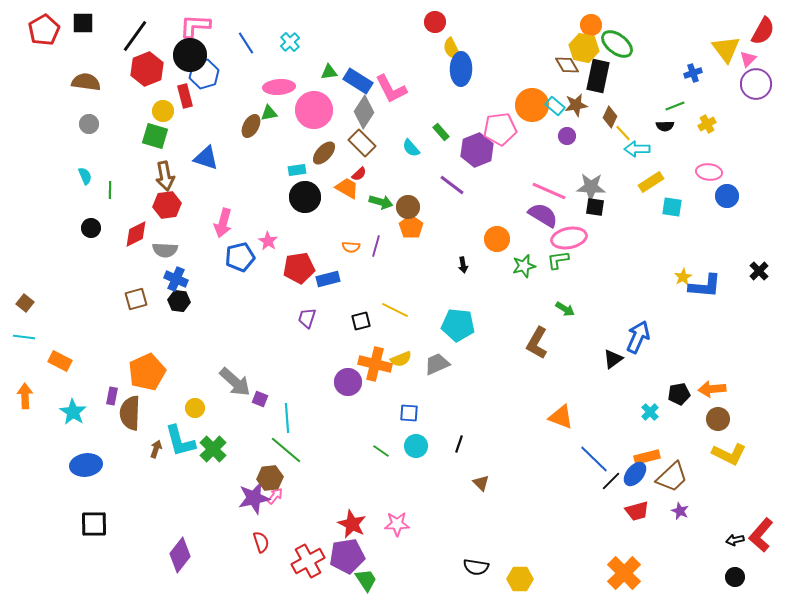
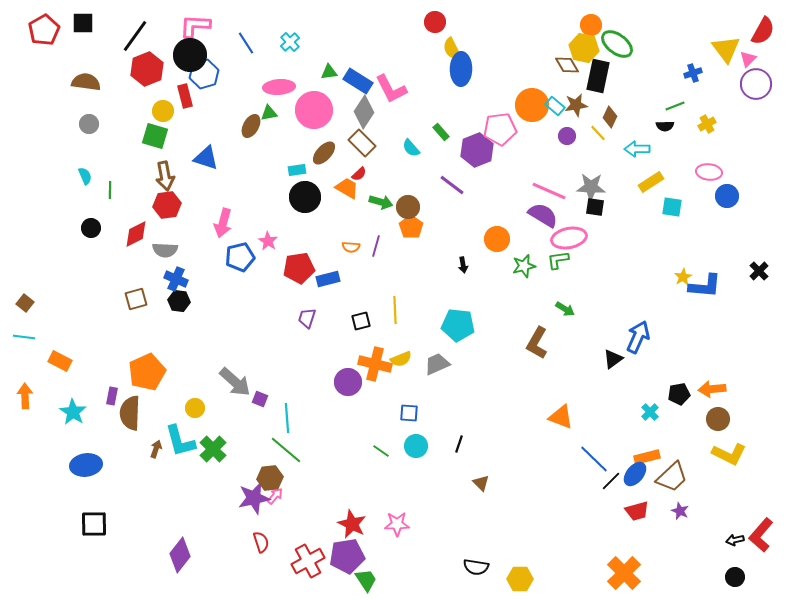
yellow line at (623, 133): moved 25 px left
yellow line at (395, 310): rotated 60 degrees clockwise
